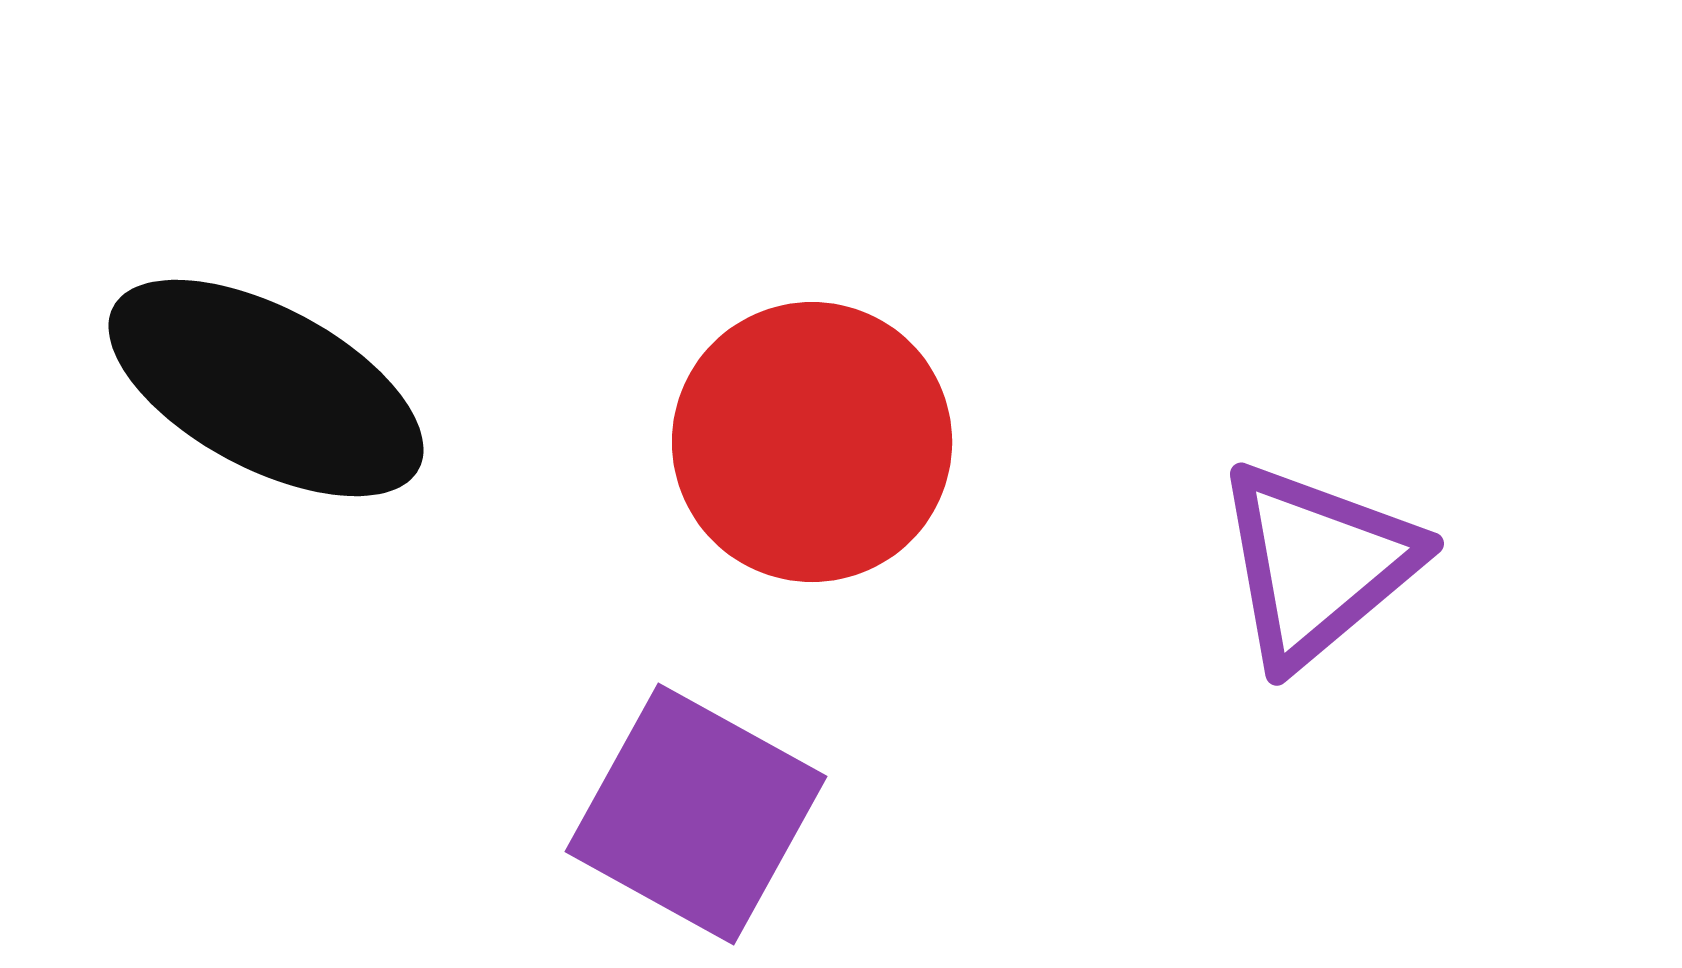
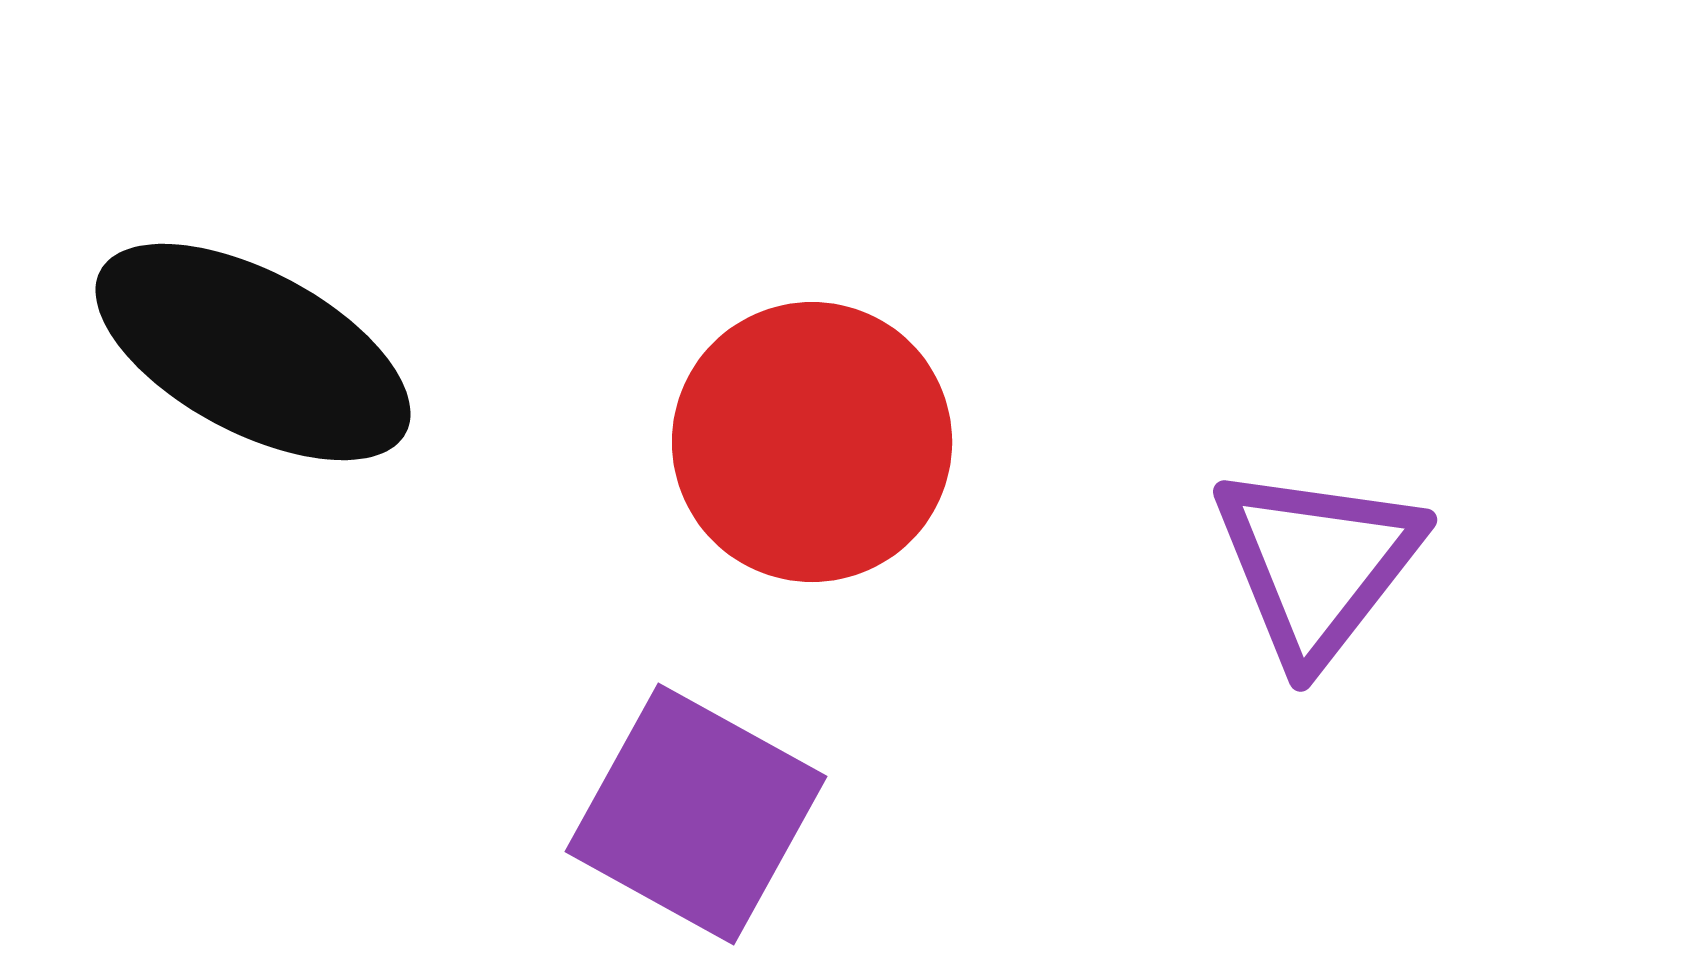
black ellipse: moved 13 px left, 36 px up
purple triangle: rotated 12 degrees counterclockwise
